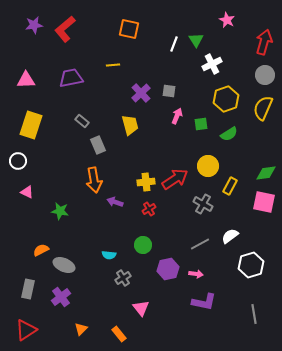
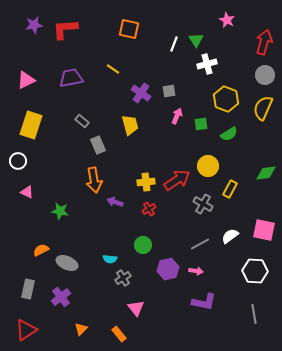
red L-shape at (65, 29): rotated 36 degrees clockwise
white cross at (212, 64): moved 5 px left; rotated 12 degrees clockwise
yellow line at (113, 65): moved 4 px down; rotated 40 degrees clockwise
pink triangle at (26, 80): rotated 24 degrees counterclockwise
gray square at (169, 91): rotated 16 degrees counterclockwise
purple cross at (141, 93): rotated 12 degrees counterclockwise
yellow hexagon at (226, 99): rotated 20 degrees counterclockwise
red arrow at (175, 179): moved 2 px right, 1 px down
yellow rectangle at (230, 186): moved 3 px down
pink square at (264, 202): moved 28 px down
cyan semicircle at (109, 255): moved 1 px right, 4 px down
gray ellipse at (64, 265): moved 3 px right, 2 px up
white hexagon at (251, 265): moved 4 px right, 6 px down; rotated 20 degrees clockwise
pink arrow at (196, 274): moved 3 px up
pink triangle at (141, 308): moved 5 px left
